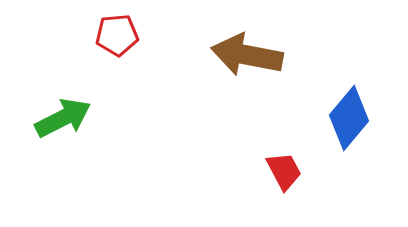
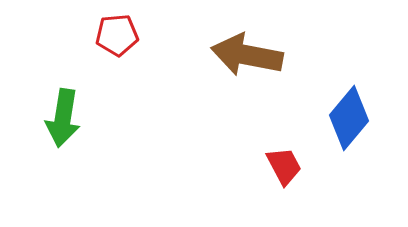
green arrow: rotated 126 degrees clockwise
red trapezoid: moved 5 px up
